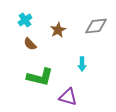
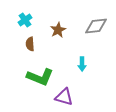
brown semicircle: rotated 40 degrees clockwise
green L-shape: rotated 8 degrees clockwise
purple triangle: moved 4 px left
